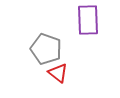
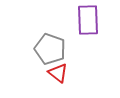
gray pentagon: moved 4 px right
